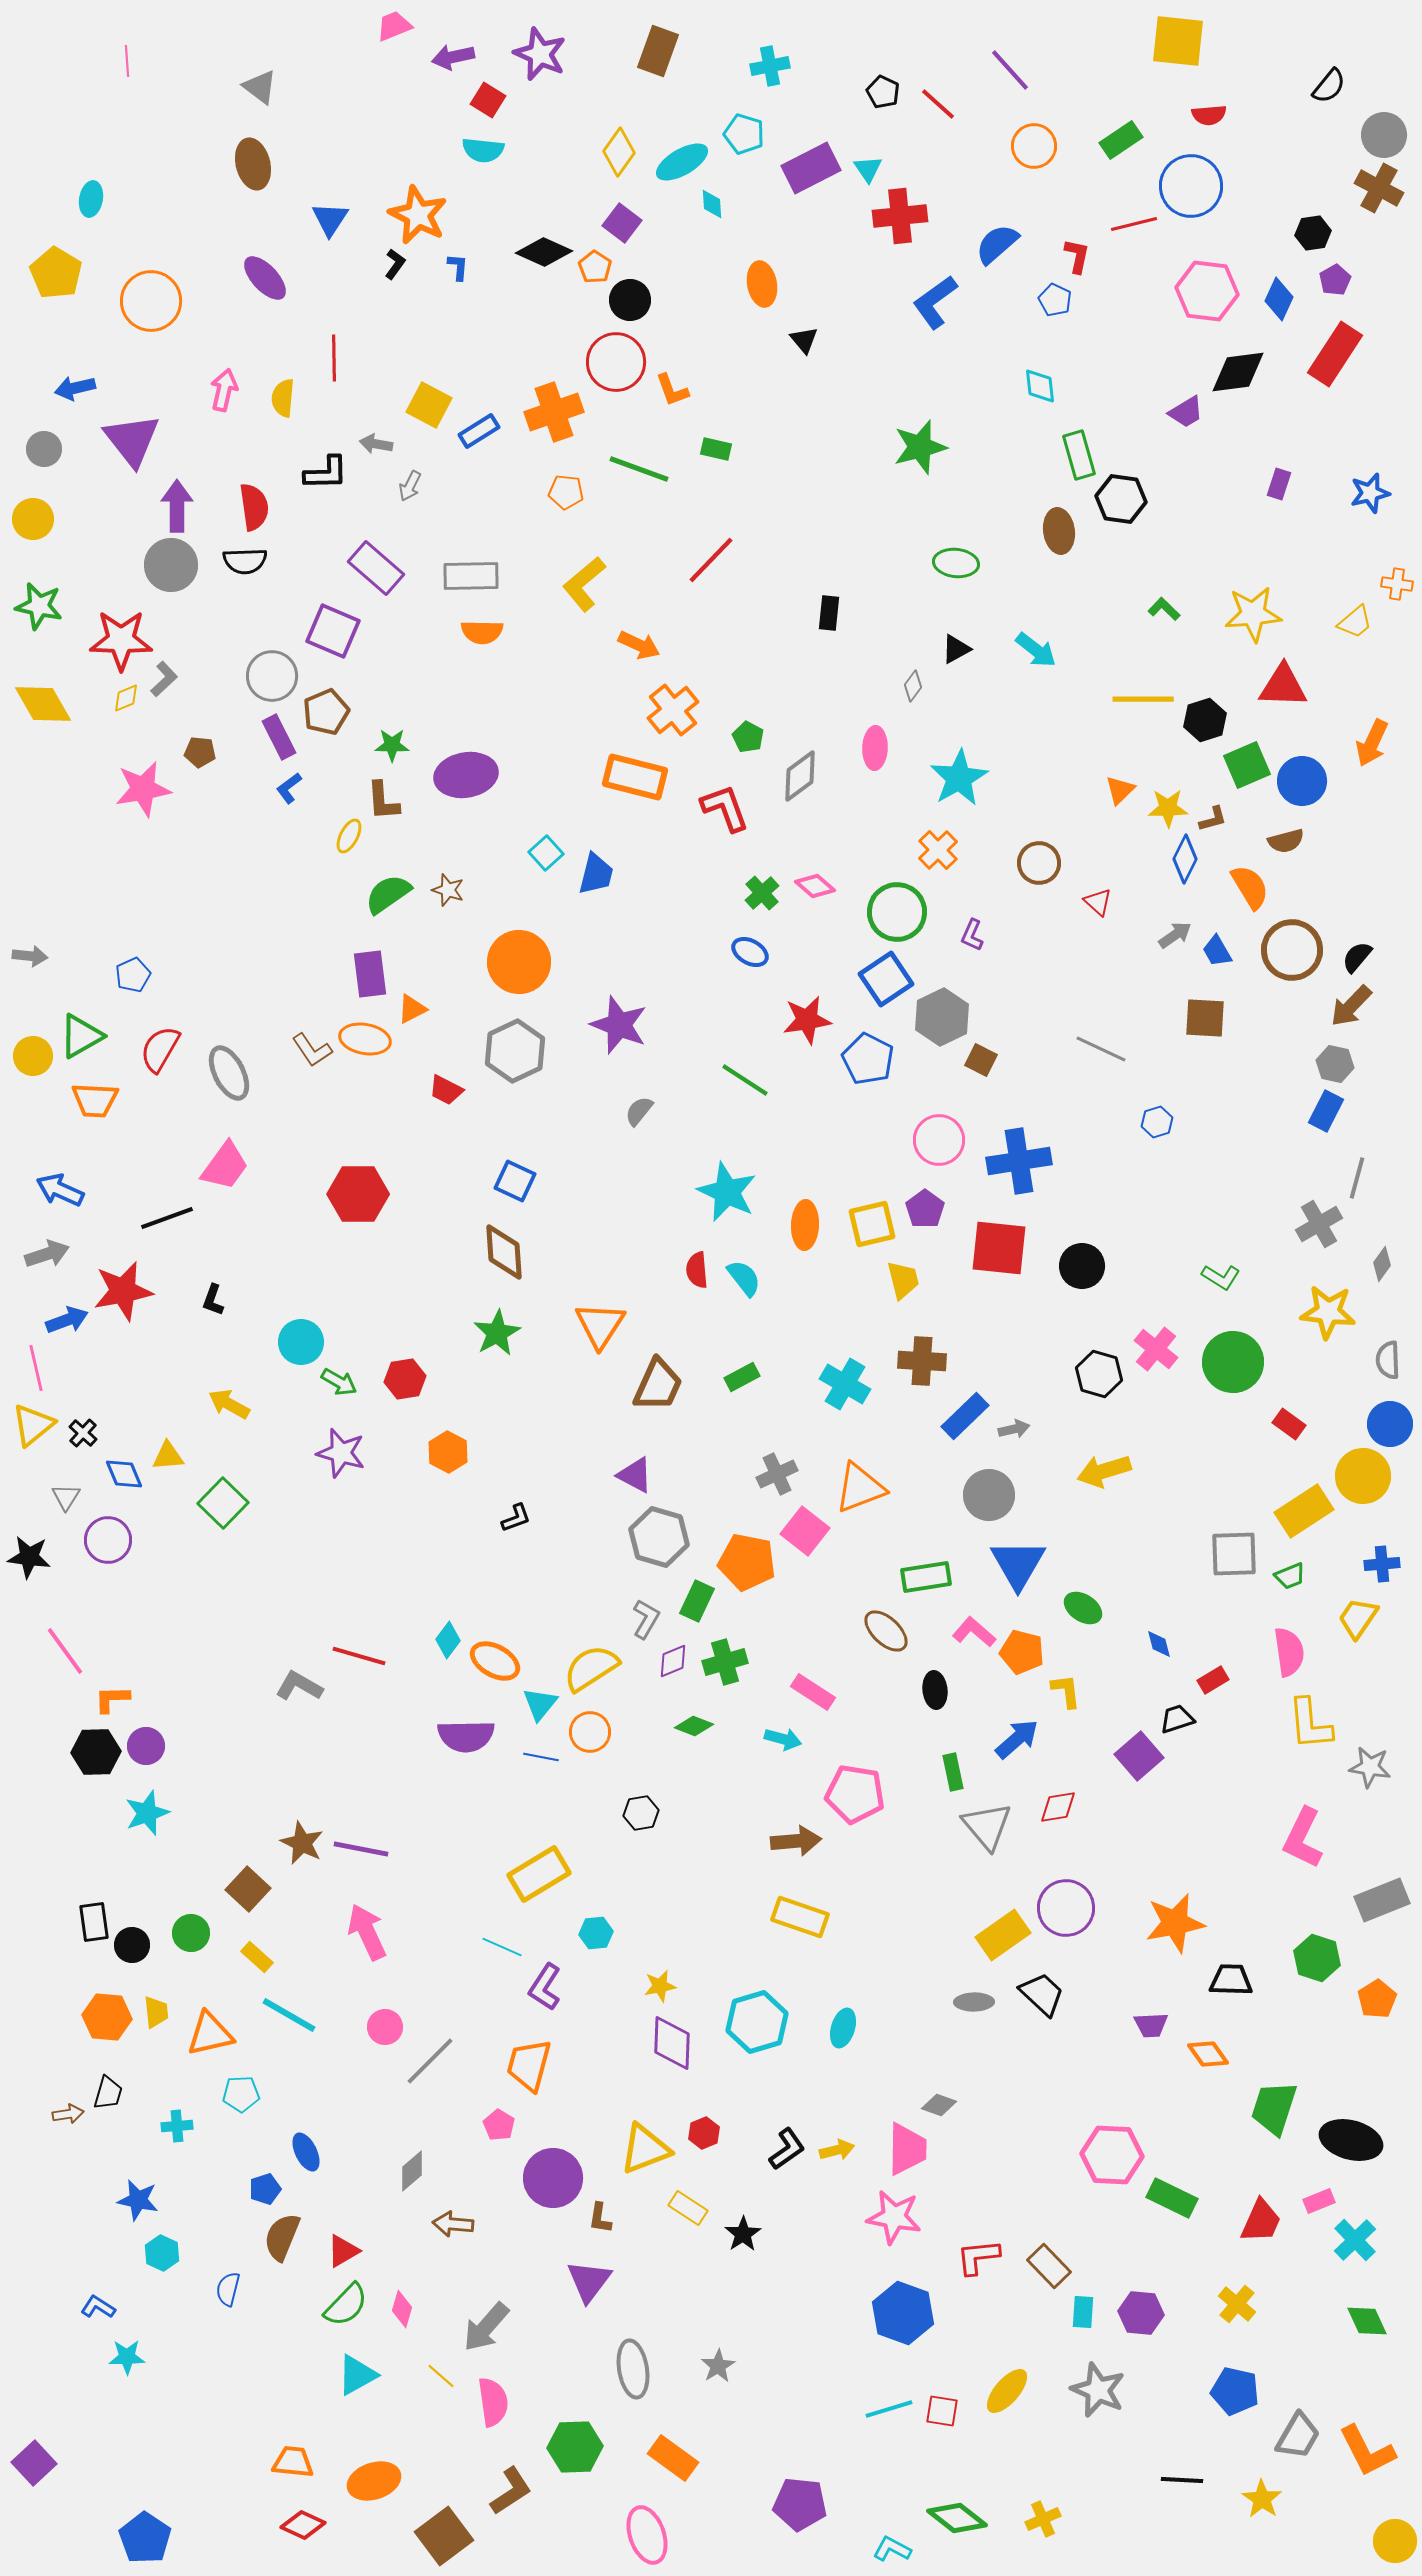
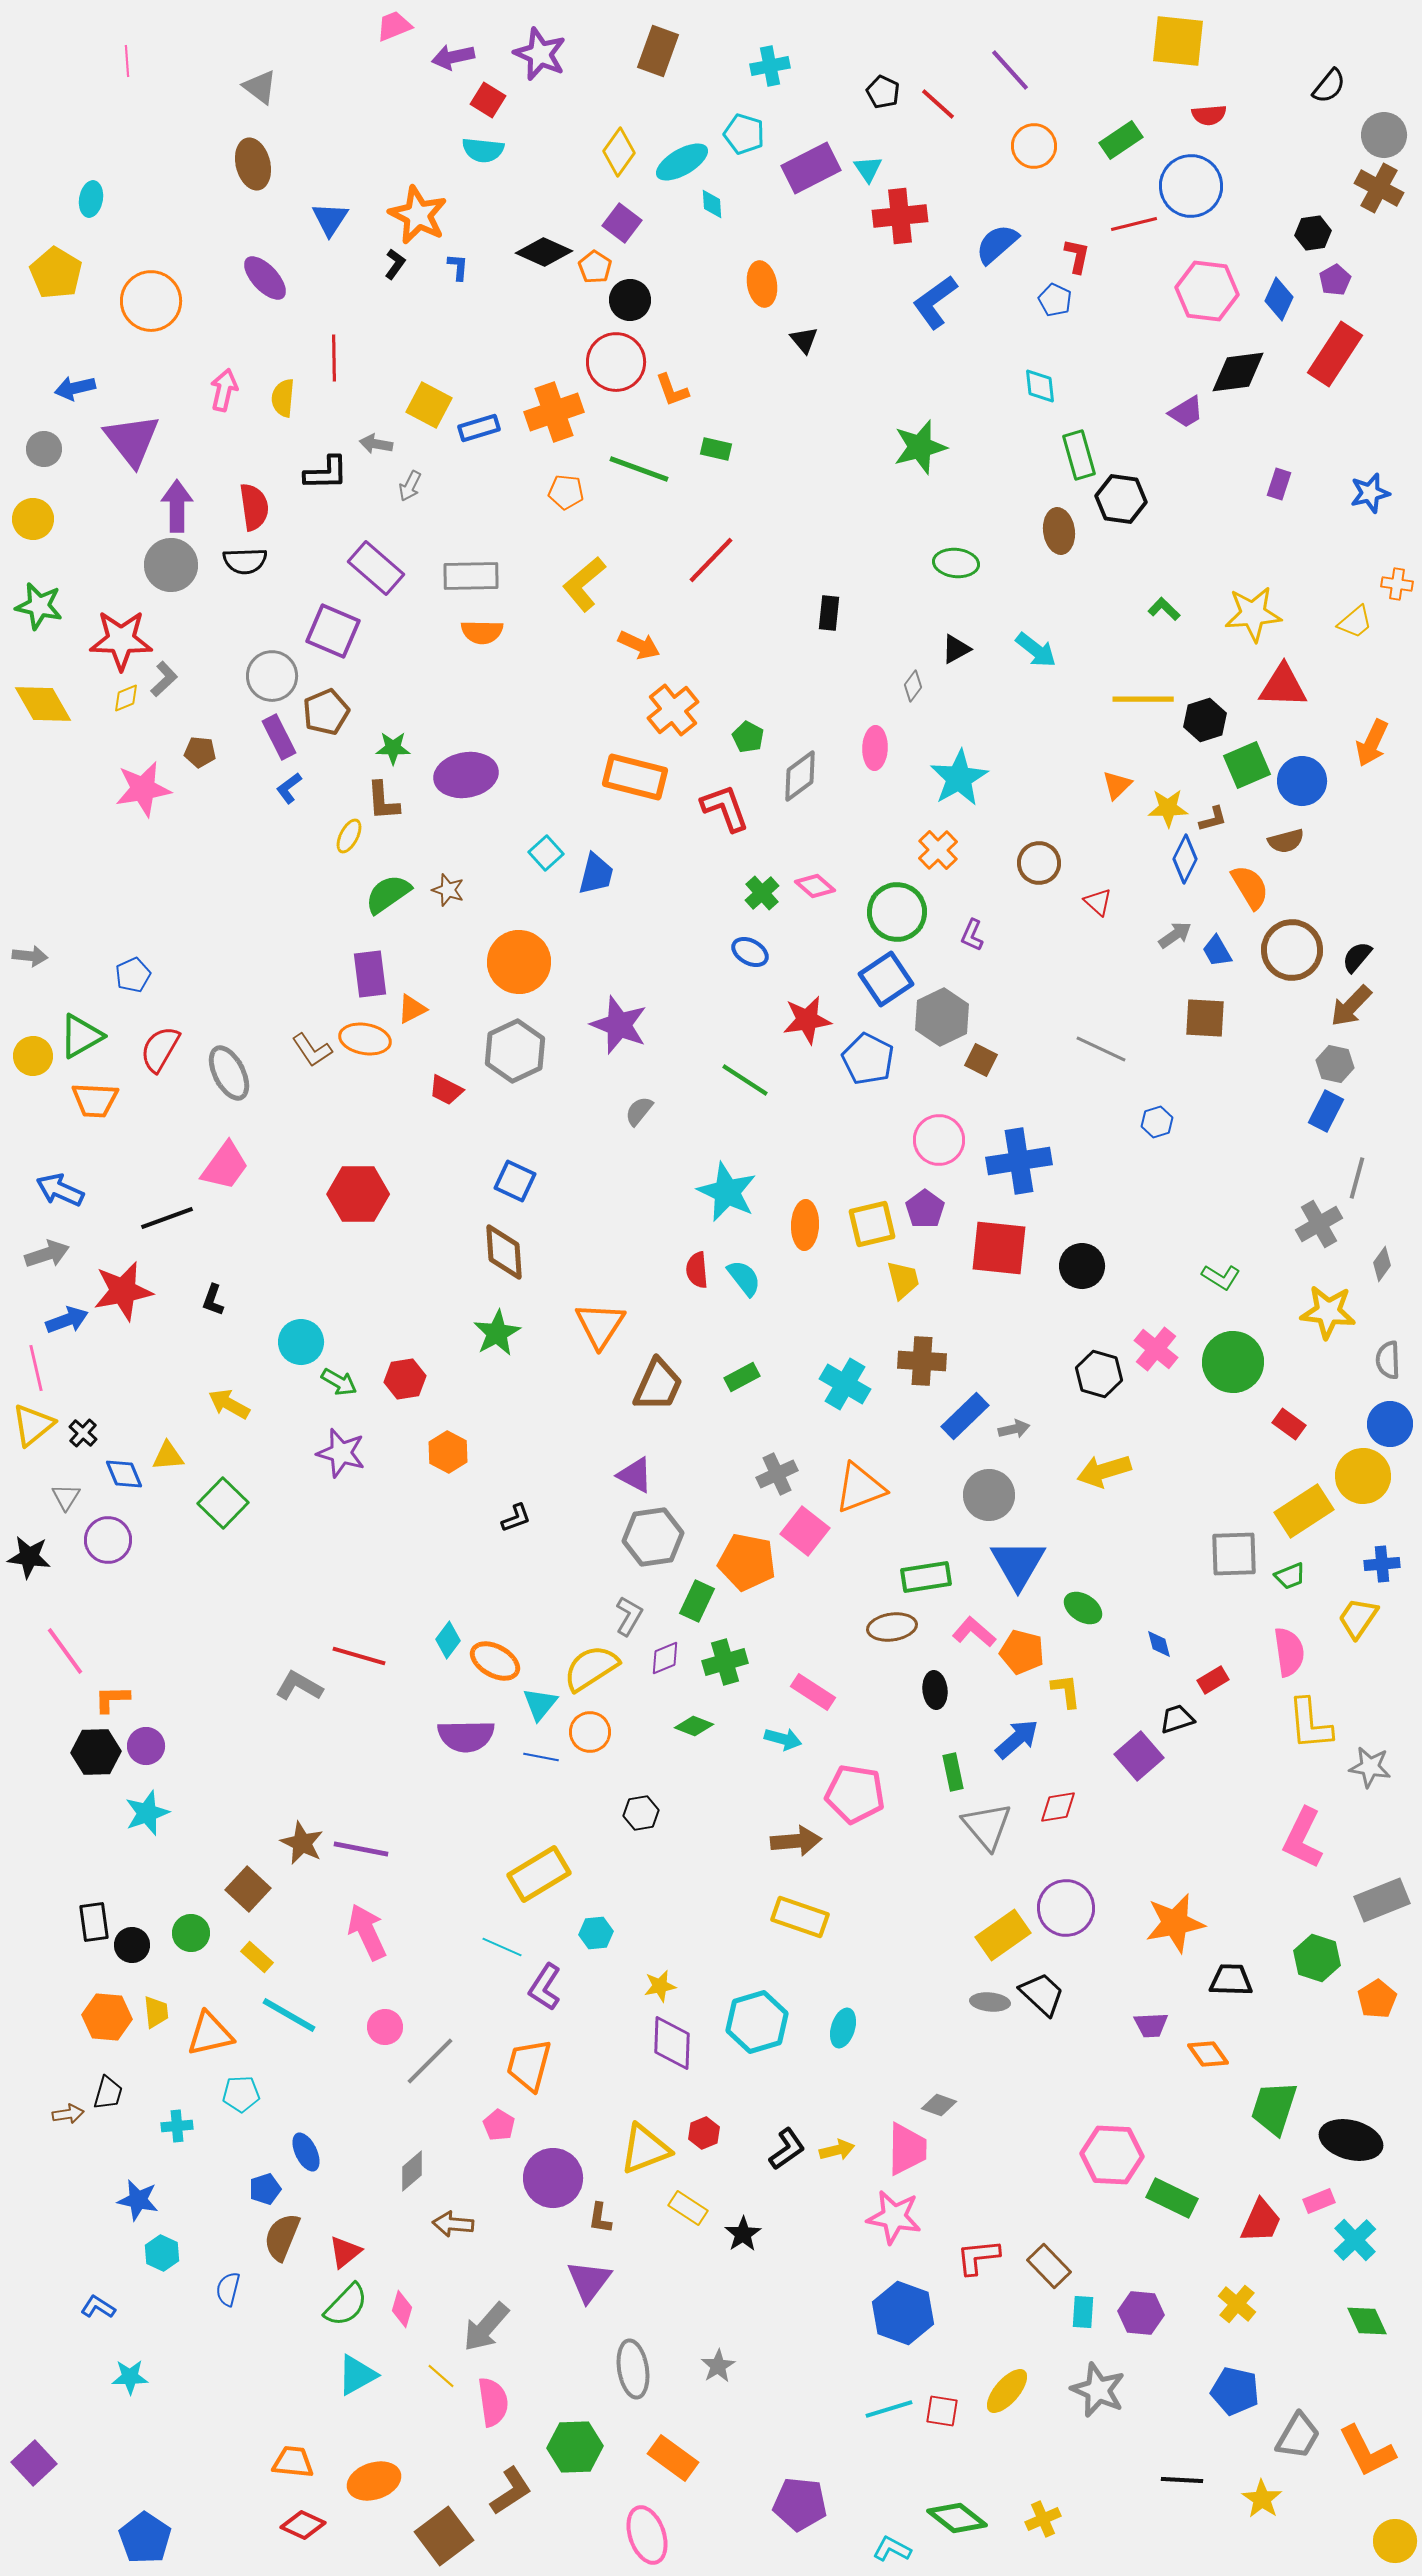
blue rectangle at (479, 431): moved 3 px up; rotated 15 degrees clockwise
green star at (392, 745): moved 1 px right, 3 px down
orange triangle at (1120, 790): moved 3 px left, 5 px up
gray hexagon at (659, 1537): moved 6 px left; rotated 24 degrees counterclockwise
gray L-shape at (646, 1619): moved 17 px left, 3 px up
brown ellipse at (886, 1631): moved 6 px right, 4 px up; rotated 51 degrees counterclockwise
purple diamond at (673, 1661): moved 8 px left, 3 px up
gray ellipse at (974, 2002): moved 16 px right; rotated 6 degrees clockwise
red triangle at (343, 2251): moved 2 px right, 1 px down; rotated 9 degrees counterclockwise
cyan star at (127, 2357): moved 3 px right, 20 px down
